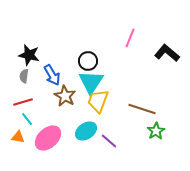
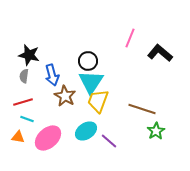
black L-shape: moved 7 px left
blue arrow: rotated 15 degrees clockwise
cyan line: rotated 32 degrees counterclockwise
